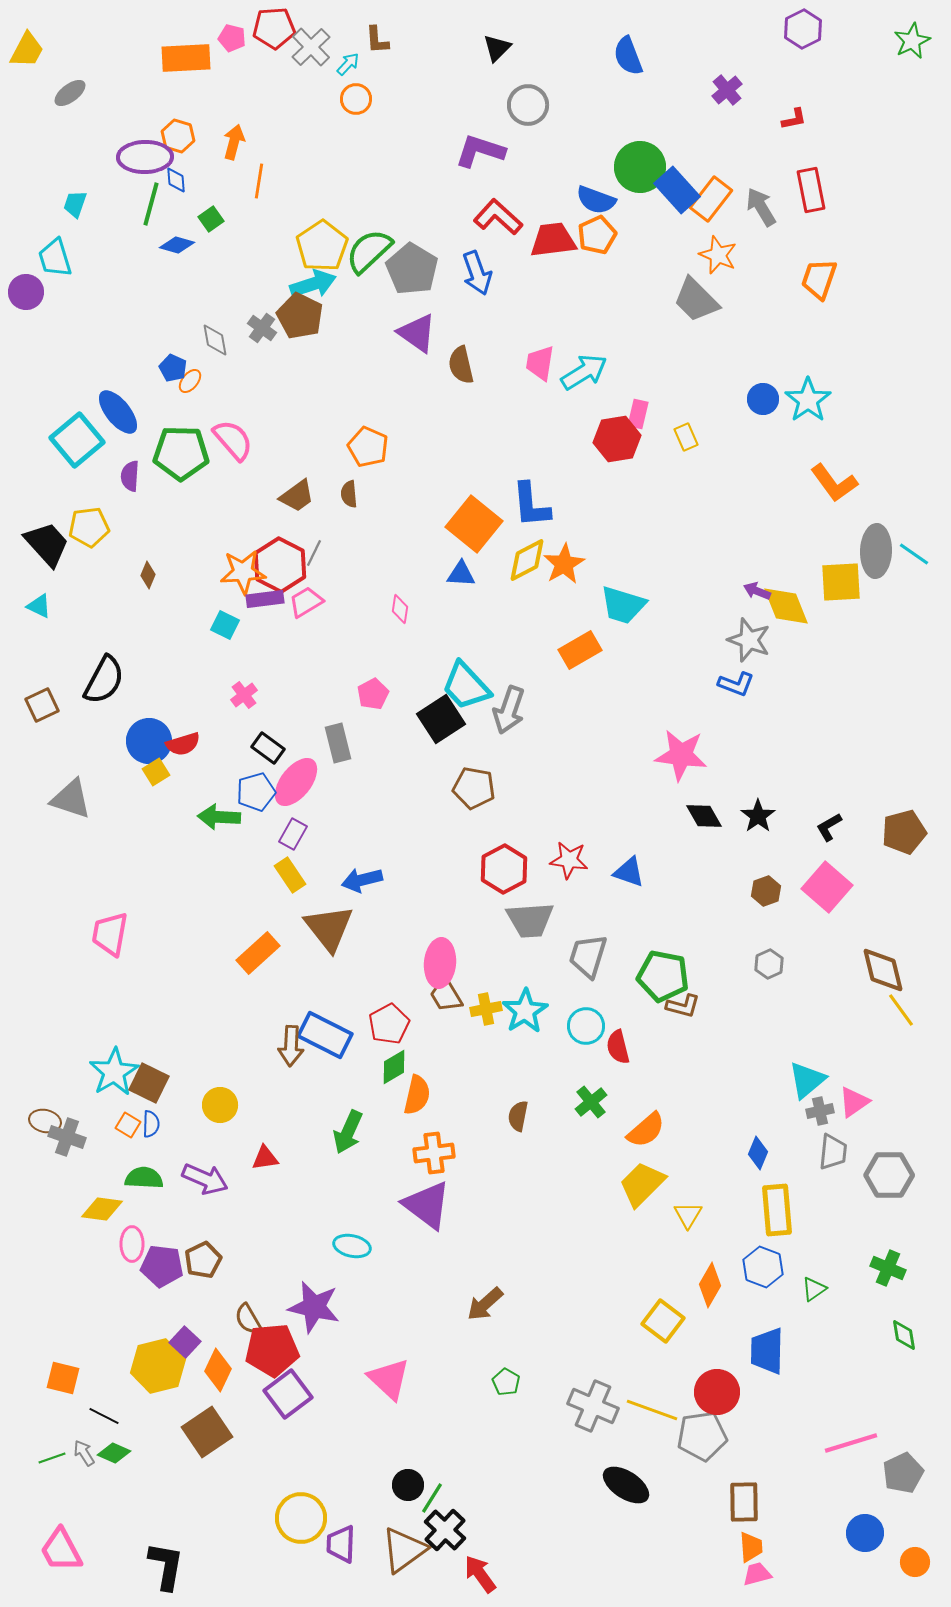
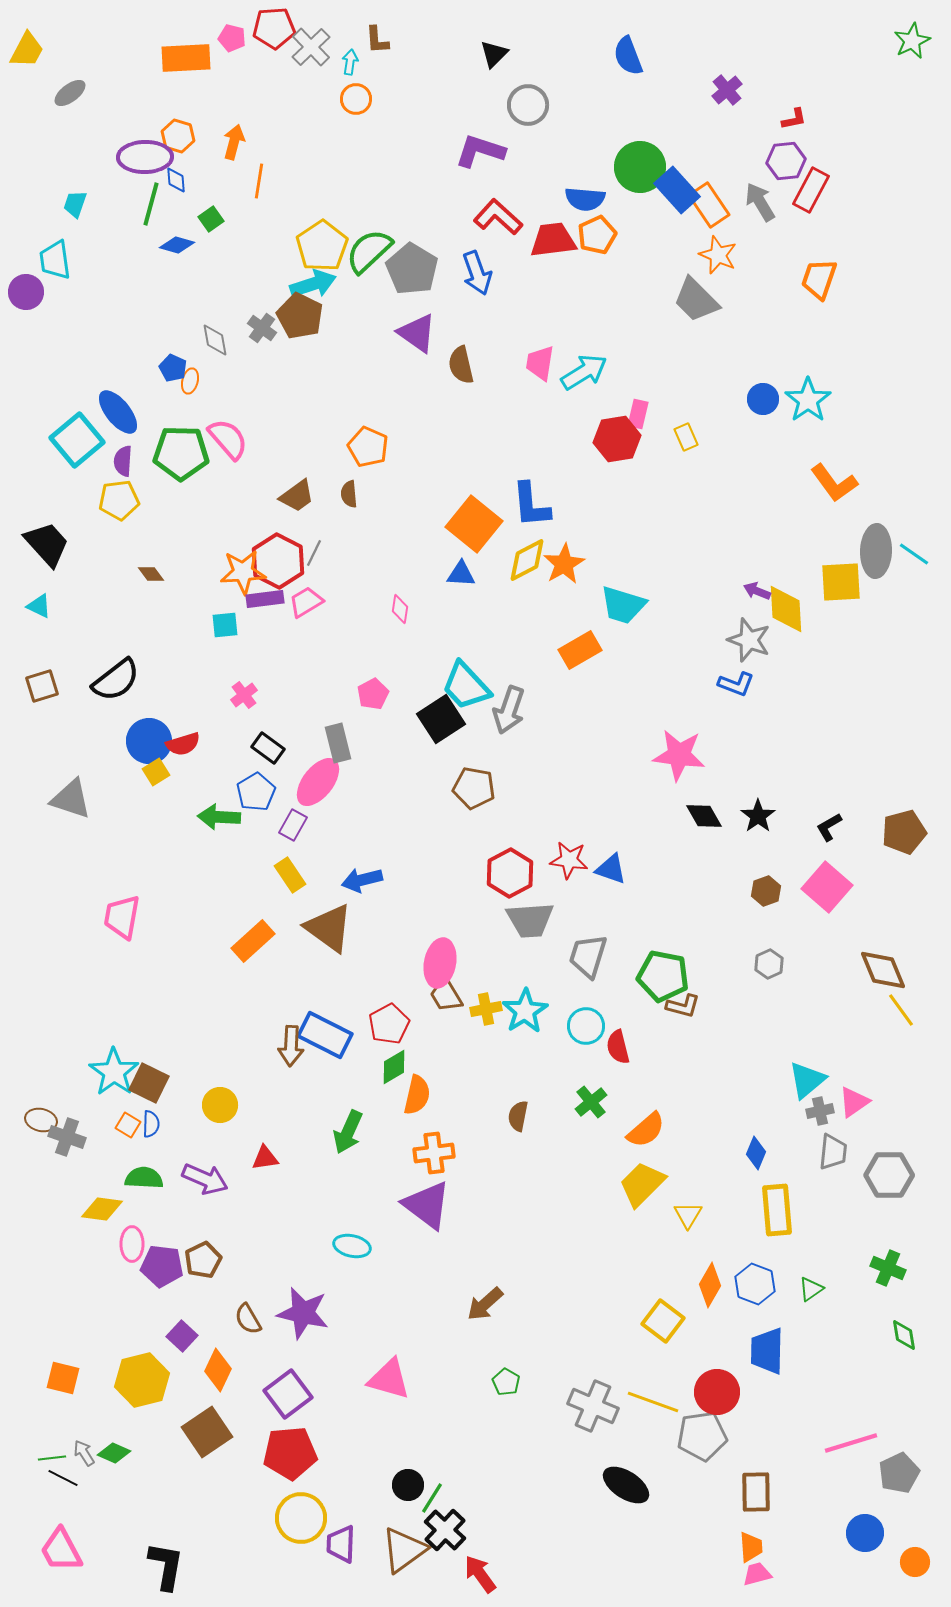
purple hexagon at (803, 29): moved 17 px left, 132 px down; rotated 21 degrees clockwise
black triangle at (497, 48): moved 3 px left, 6 px down
cyan arrow at (348, 64): moved 2 px right, 2 px up; rotated 35 degrees counterclockwise
red rectangle at (811, 190): rotated 39 degrees clockwise
orange rectangle at (711, 199): moved 2 px left, 6 px down; rotated 72 degrees counterclockwise
blue semicircle at (596, 200): moved 11 px left, 1 px up; rotated 15 degrees counterclockwise
gray arrow at (761, 207): moved 1 px left, 5 px up
cyan trapezoid at (55, 258): moved 2 px down; rotated 9 degrees clockwise
orange ellipse at (190, 381): rotated 25 degrees counterclockwise
pink semicircle at (233, 440): moved 5 px left, 1 px up
purple semicircle at (130, 476): moved 7 px left, 15 px up
yellow pentagon at (89, 527): moved 30 px right, 27 px up
red hexagon at (280, 565): moved 2 px left, 4 px up
brown diamond at (148, 575): moved 3 px right, 1 px up; rotated 60 degrees counterclockwise
yellow diamond at (786, 606): moved 3 px down; rotated 18 degrees clockwise
cyan square at (225, 625): rotated 32 degrees counterclockwise
black semicircle at (104, 680): moved 12 px right; rotated 24 degrees clockwise
brown square at (42, 705): moved 19 px up; rotated 8 degrees clockwise
pink star at (681, 755): moved 2 px left
pink ellipse at (296, 782): moved 22 px right
blue pentagon at (256, 792): rotated 15 degrees counterclockwise
purple rectangle at (293, 834): moved 9 px up
red hexagon at (504, 869): moved 6 px right, 4 px down
blue triangle at (629, 872): moved 18 px left, 3 px up
brown triangle at (329, 928): rotated 16 degrees counterclockwise
pink trapezoid at (110, 934): moved 12 px right, 17 px up
orange rectangle at (258, 953): moved 5 px left, 12 px up
pink ellipse at (440, 963): rotated 6 degrees clockwise
brown diamond at (883, 970): rotated 9 degrees counterclockwise
cyan star at (114, 1072): rotated 6 degrees counterclockwise
brown ellipse at (45, 1121): moved 4 px left, 1 px up
blue diamond at (758, 1153): moved 2 px left
blue hexagon at (763, 1267): moved 8 px left, 17 px down
green triangle at (814, 1289): moved 3 px left
purple star at (314, 1307): moved 11 px left, 6 px down
purple square at (185, 1342): moved 3 px left, 6 px up
red pentagon at (272, 1350): moved 18 px right, 103 px down
yellow hexagon at (158, 1366): moved 16 px left, 14 px down
pink triangle at (389, 1379): rotated 27 degrees counterclockwise
yellow line at (652, 1410): moved 1 px right, 8 px up
black line at (104, 1416): moved 41 px left, 62 px down
green line at (52, 1458): rotated 12 degrees clockwise
gray pentagon at (903, 1473): moved 4 px left
brown rectangle at (744, 1502): moved 12 px right, 10 px up
